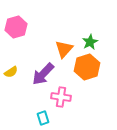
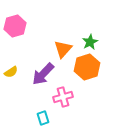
pink hexagon: moved 1 px left, 1 px up
orange triangle: moved 1 px left
pink cross: moved 2 px right; rotated 24 degrees counterclockwise
